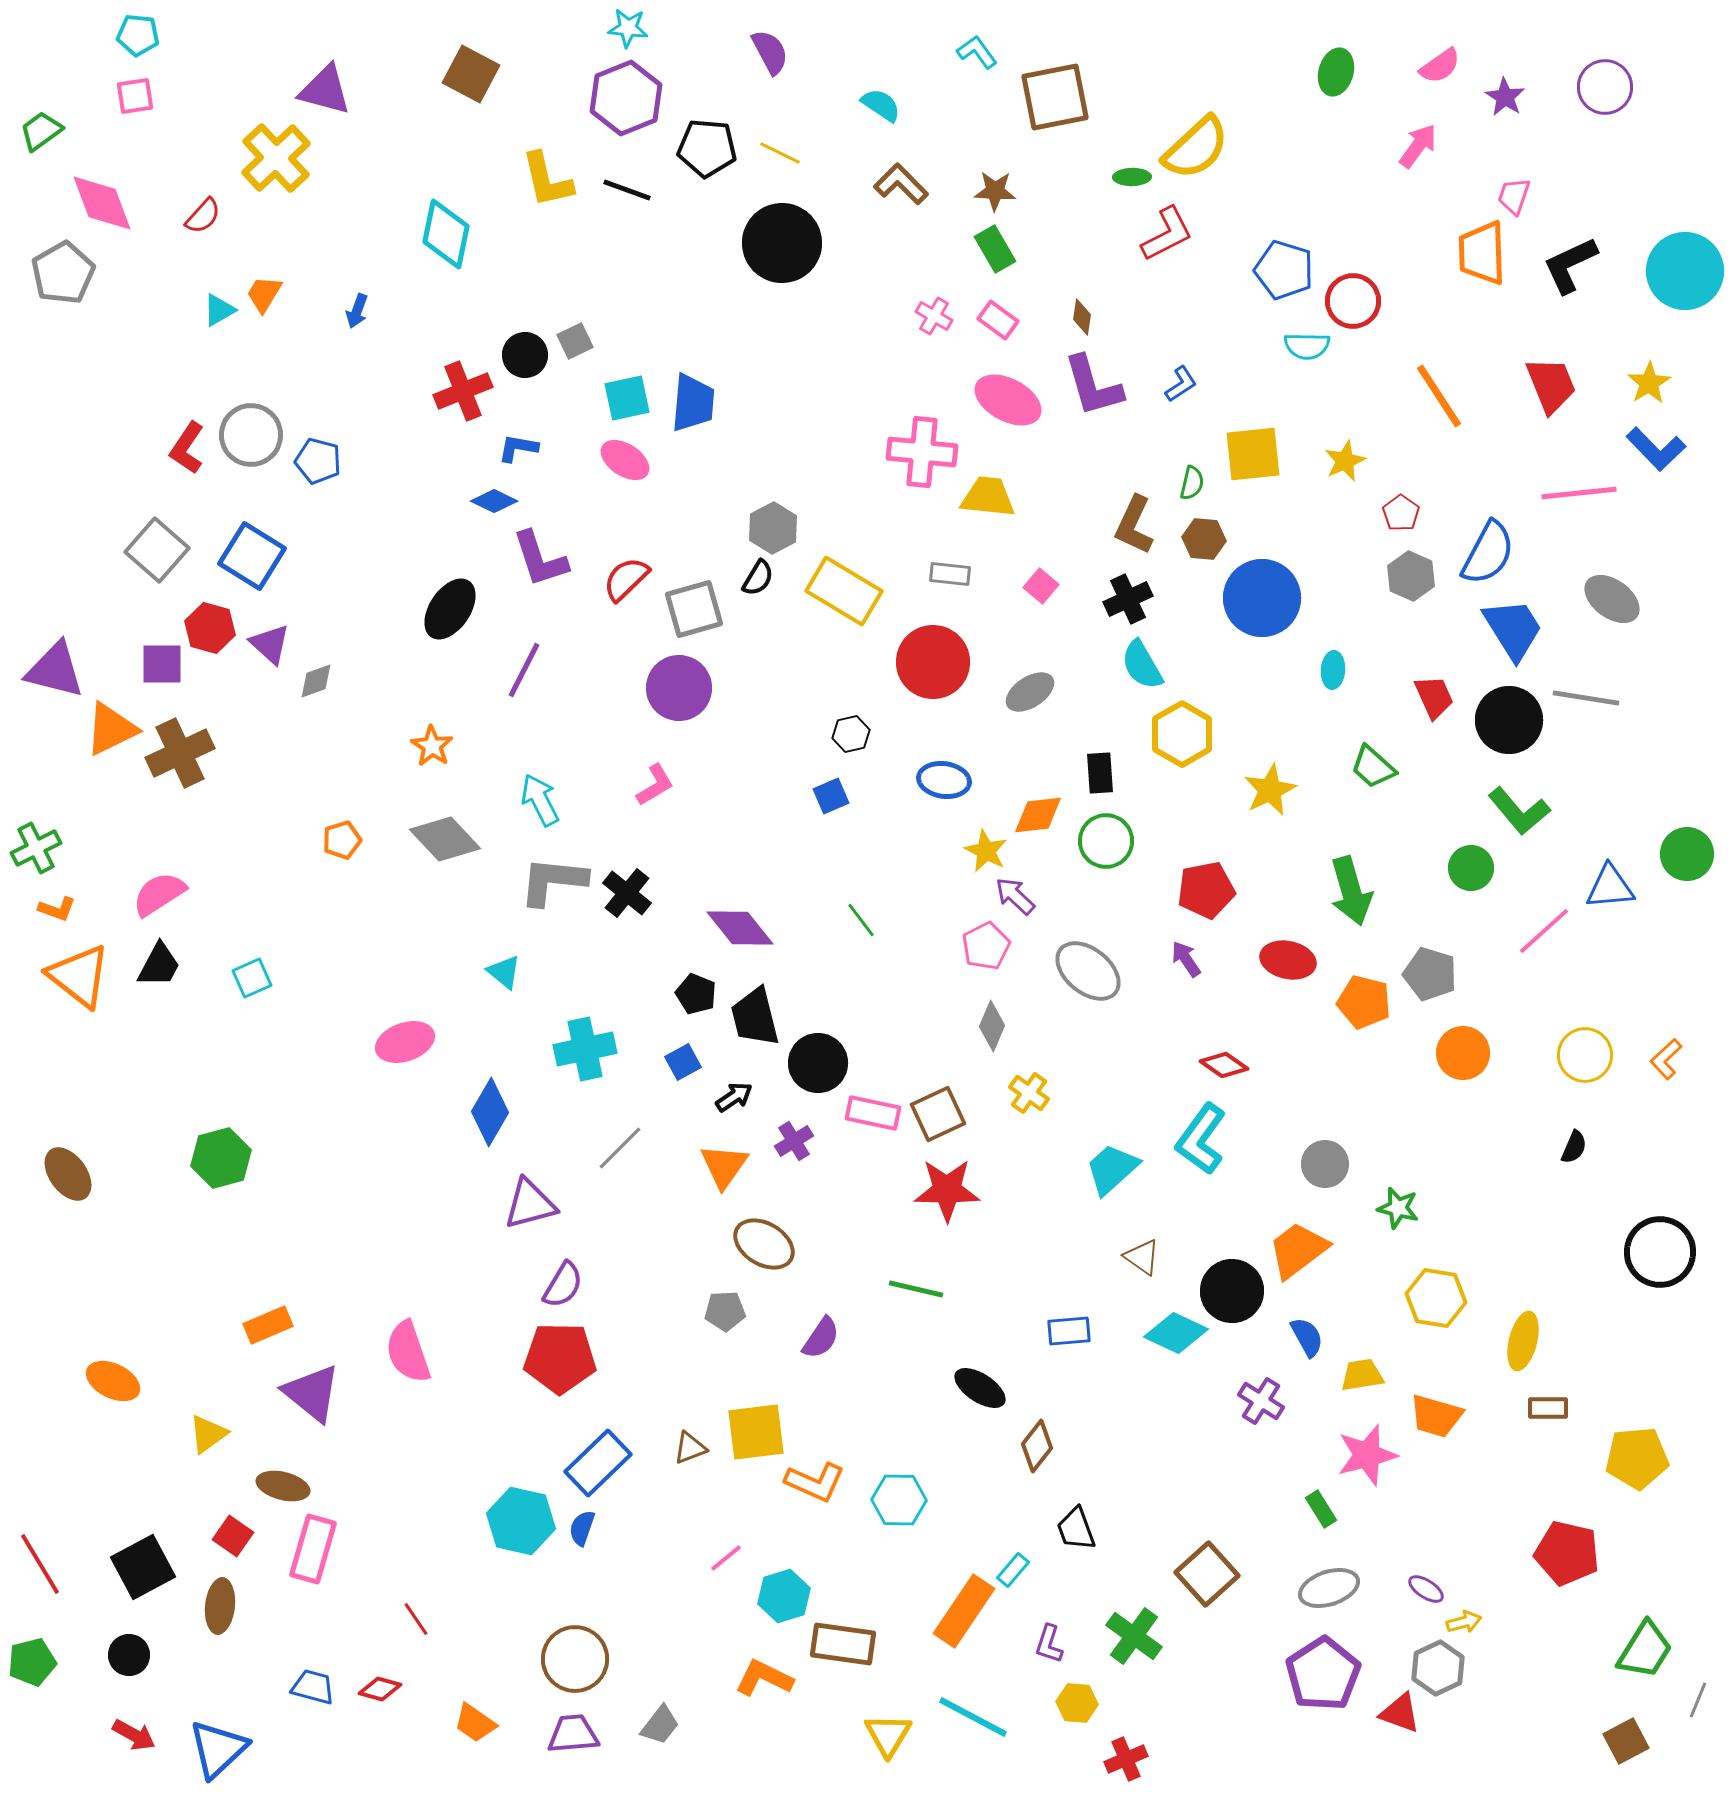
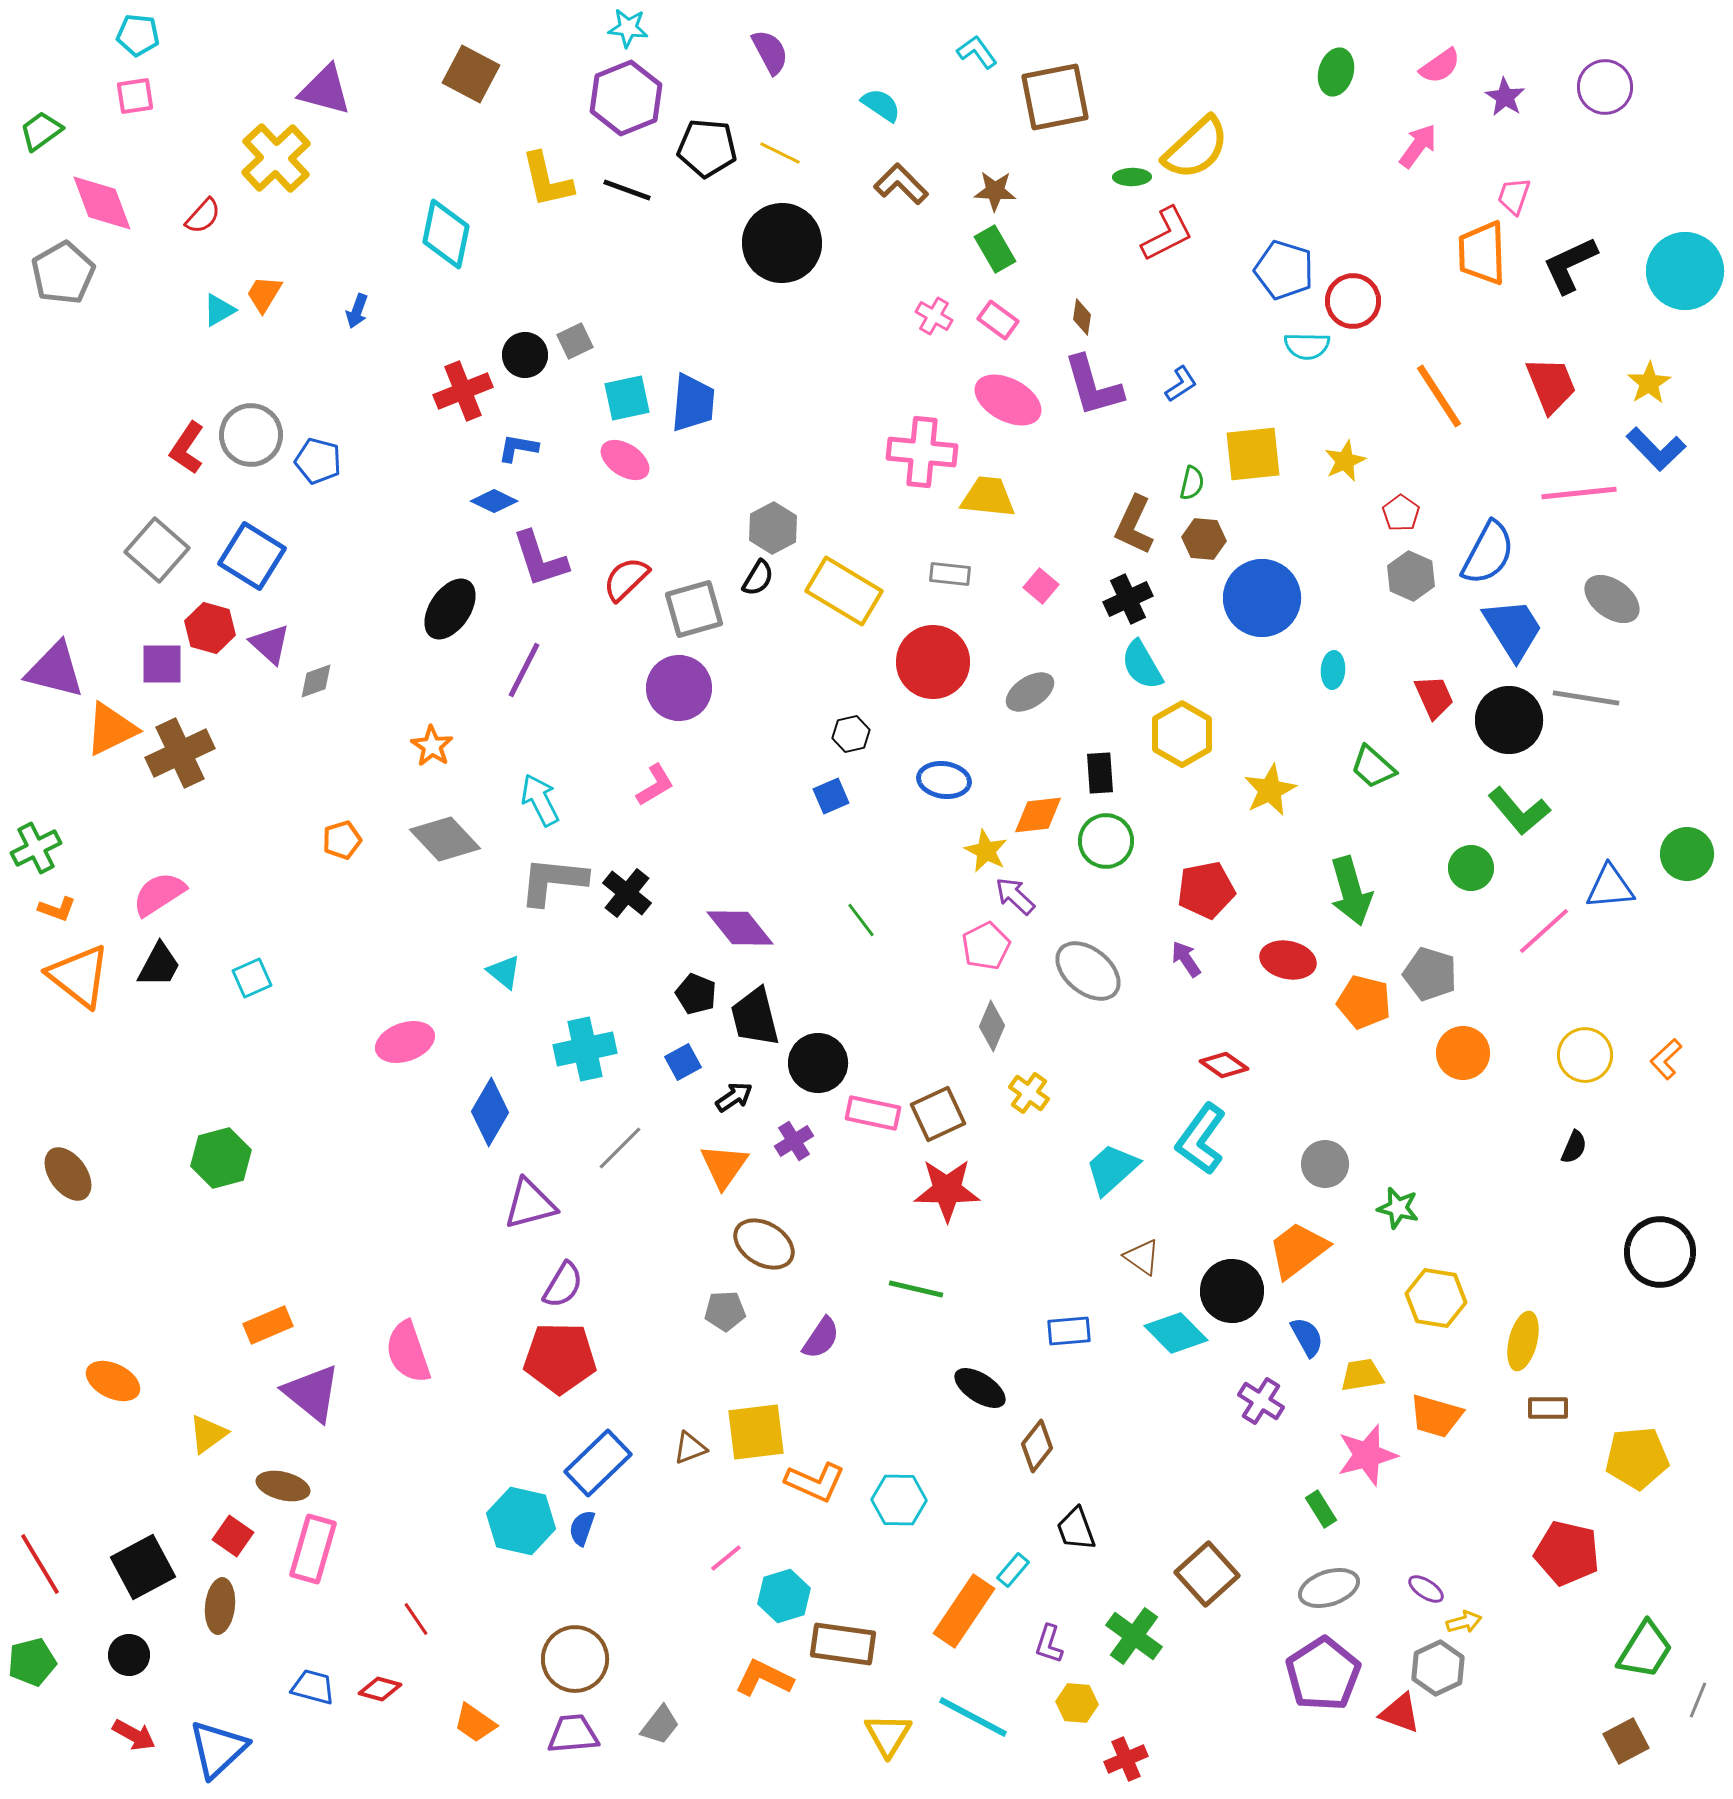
cyan diamond at (1176, 1333): rotated 20 degrees clockwise
